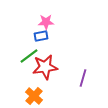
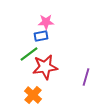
green line: moved 2 px up
purple line: moved 3 px right, 1 px up
orange cross: moved 1 px left, 1 px up
